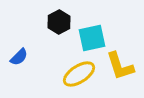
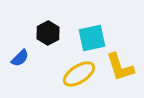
black hexagon: moved 11 px left, 11 px down
blue semicircle: moved 1 px right, 1 px down
yellow L-shape: moved 1 px down
